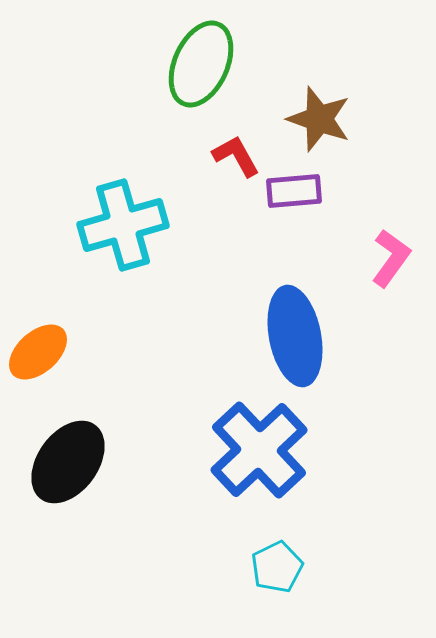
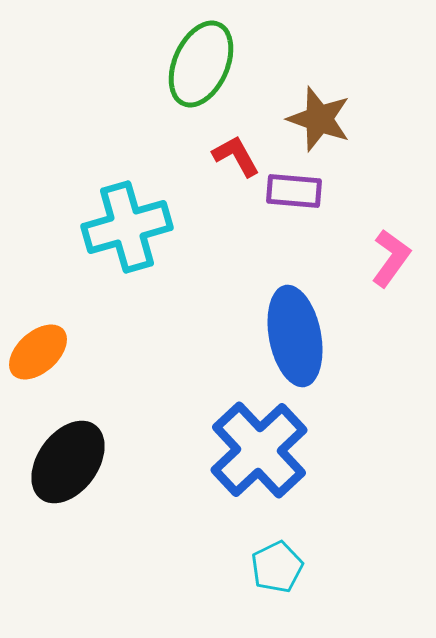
purple rectangle: rotated 10 degrees clockwise
cyan cross: moved 4 px right, 2 px down
